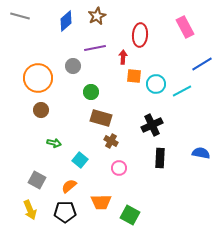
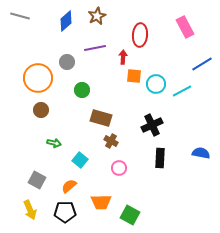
gray circle: moved 6 px left, 4 px up
green circle: moved 9 px left, 2 px up
